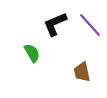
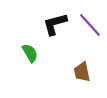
black L-shape: rotated 8 degrees clockwise
green semicircle: moved 2 px left
